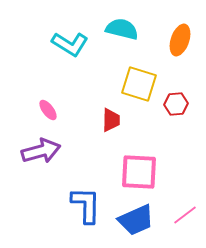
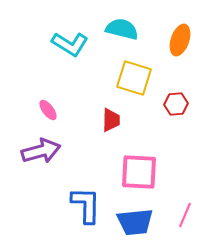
yellow square: moved 5 px left, 6 px up
pink line: rotated 30 degrees counterclockwise
blue trapezoid: moved 1 px left, 2 px down; rotated 18 degrees clockwise
